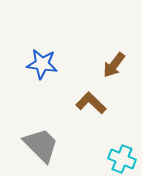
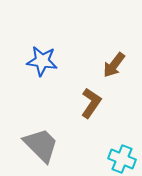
blue star: moved 3 px up
brown L-shape: rotated 80 degrees clockwise
